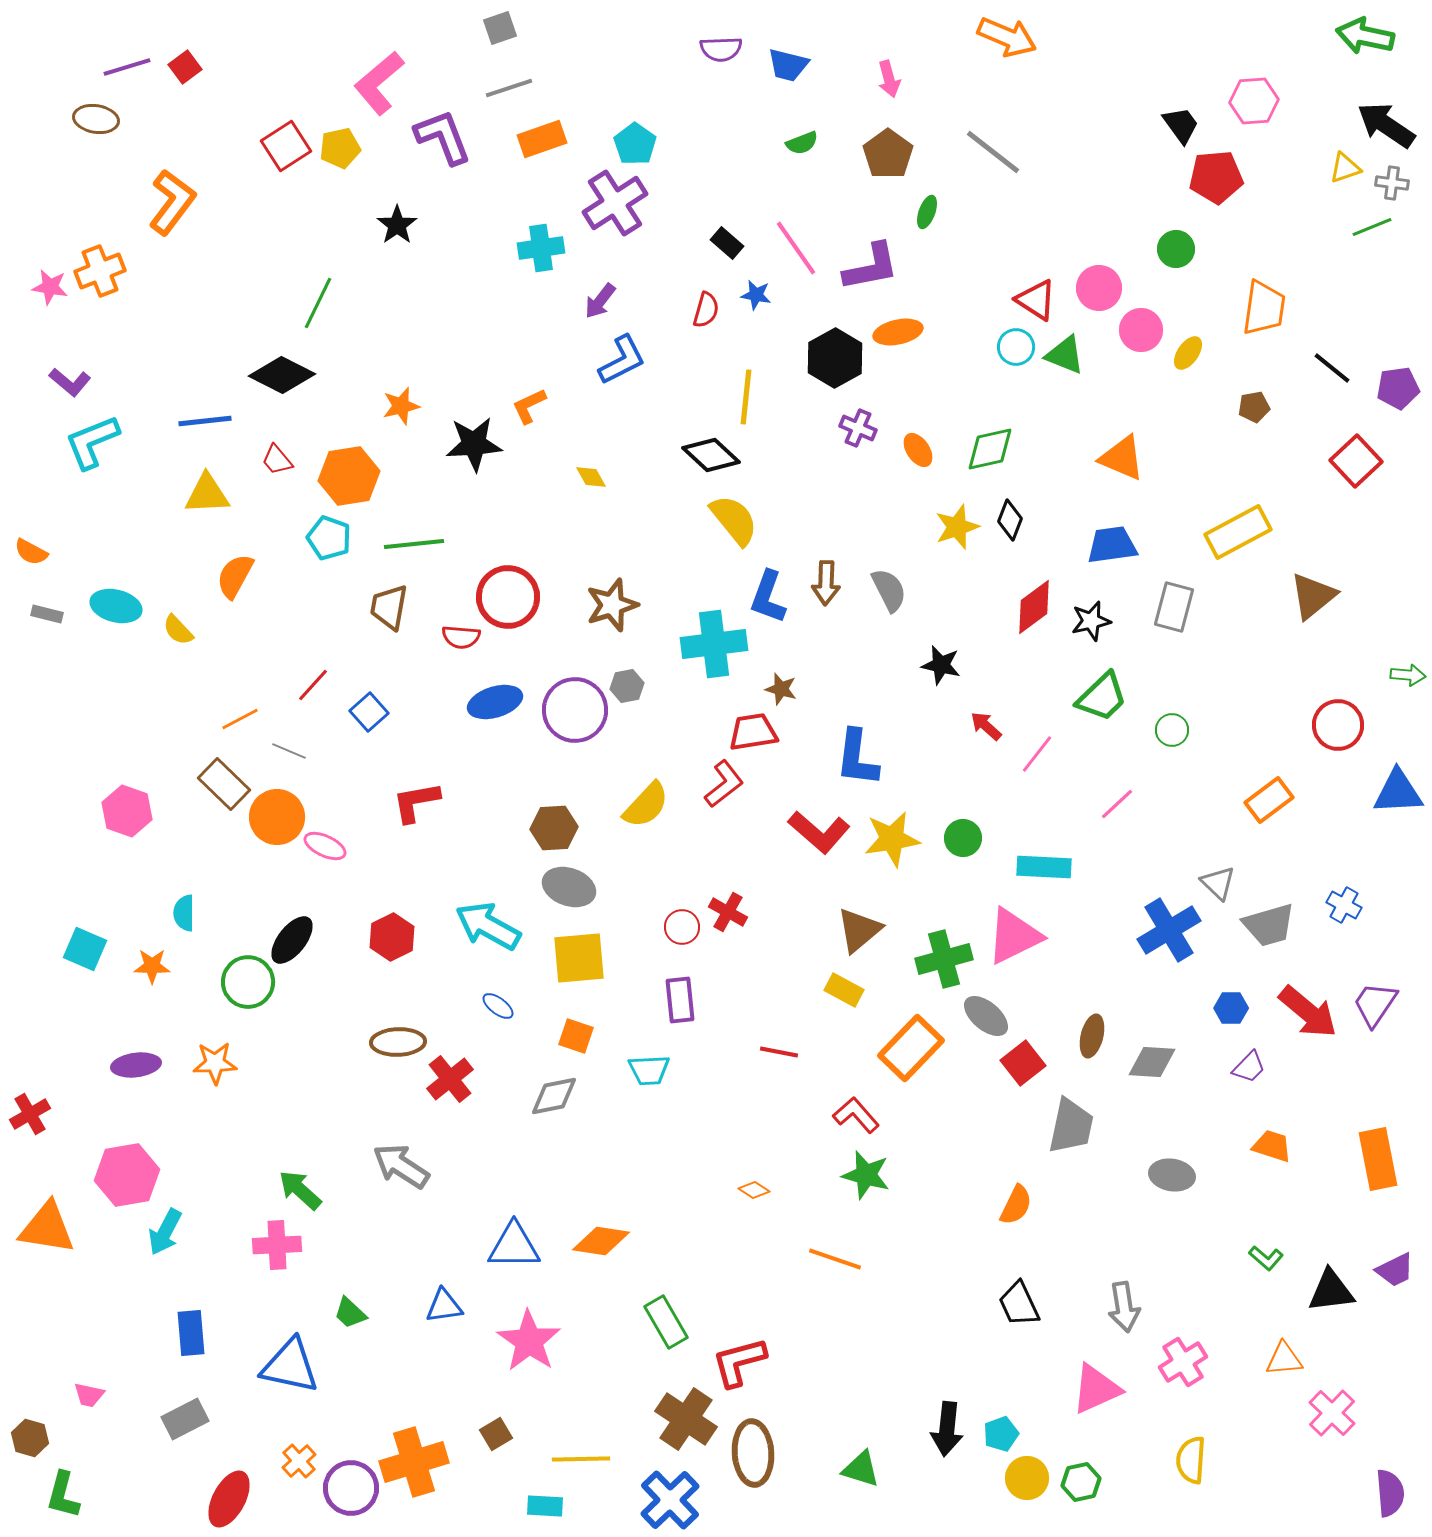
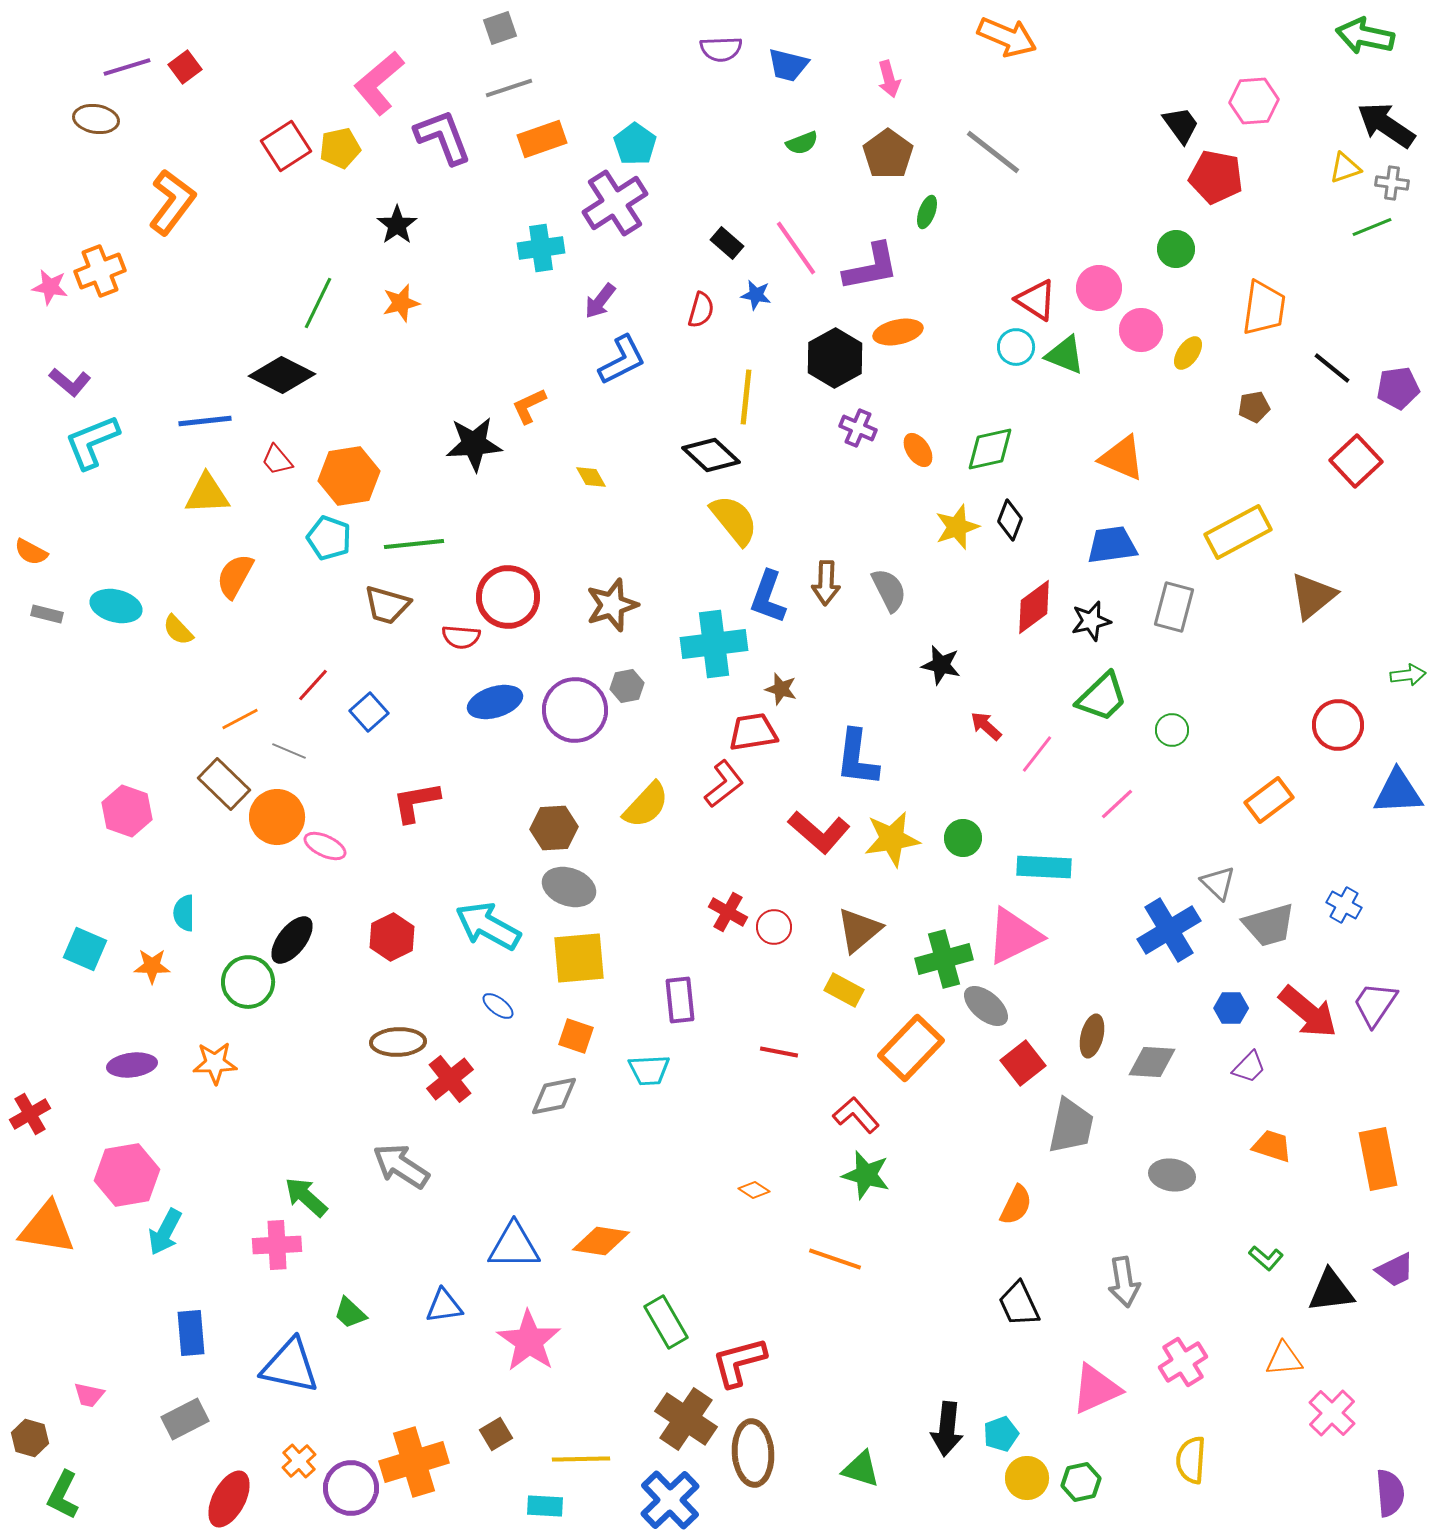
red pentagon at (1216, 177): rotated 16 degrees clockwise
red semicircle at (706, 310): moved 5 px left
orange star at (401, 406): moved 103 px up
brown trapezoid at (389, 607): moved 2 px left, 2 px up; rotated 84 degrees counterclockwise
green arrow at (1408, 675): rotated 12 degrees counterclockwise
red circle at (682, 927): moved 92 px right
gray ellipse at (986, 1016): moved 10 px up
purple ellipse at (136, 1065): moved 4 px left
green arrow at (300, 1190): moved 6 px right, 7 px down
gray arrow at (1124, 1307): moved 25 px up
green L-shape at (63, 1495): rotated 12 degrees clockwise
